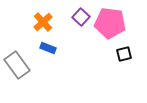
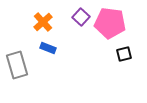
gray rectangle: rotated 20 degrees clockwise
